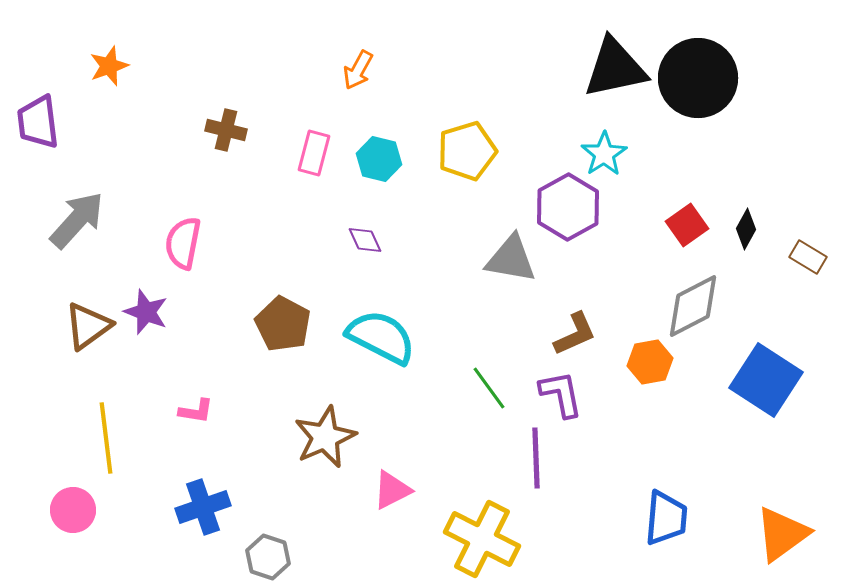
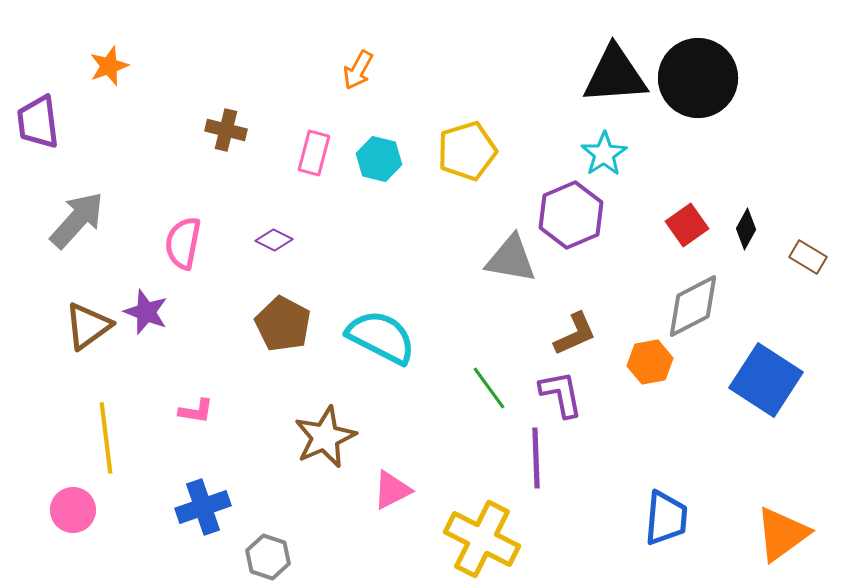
black triangle: moved 7 px down; rotated 8 degrees clockwise
purple hexagon: moved 3 px right, 8 px down; rotated 6 degrees clockwise
purple diamond: moved 91 px left; rotated 39 degrees counterclockwise
